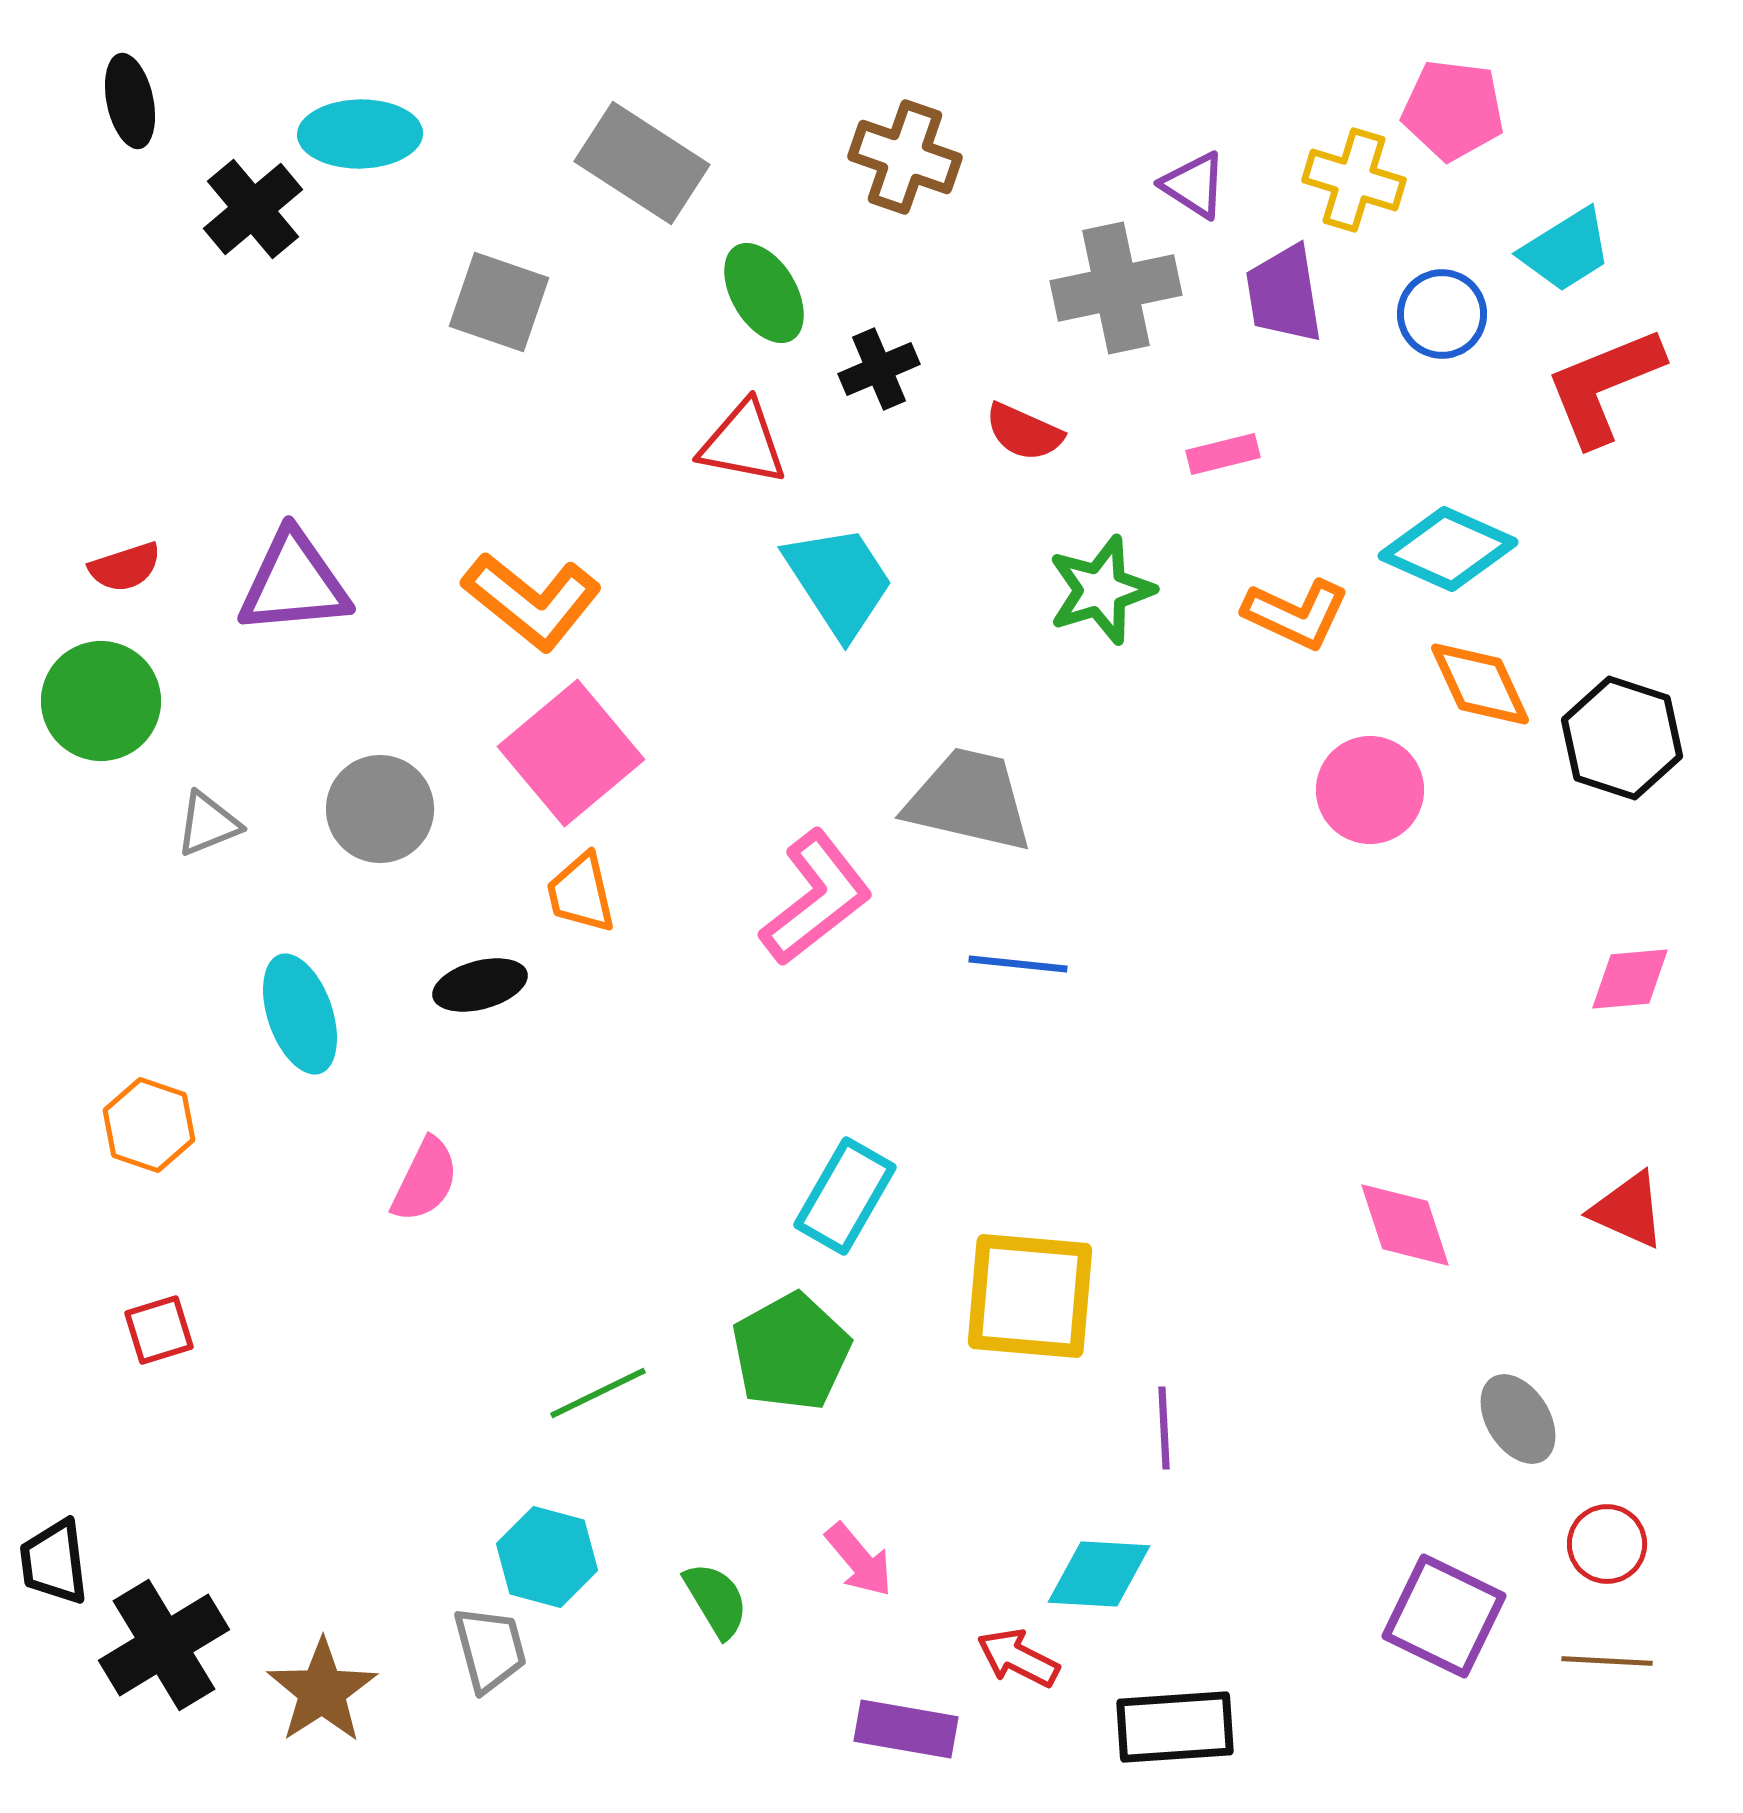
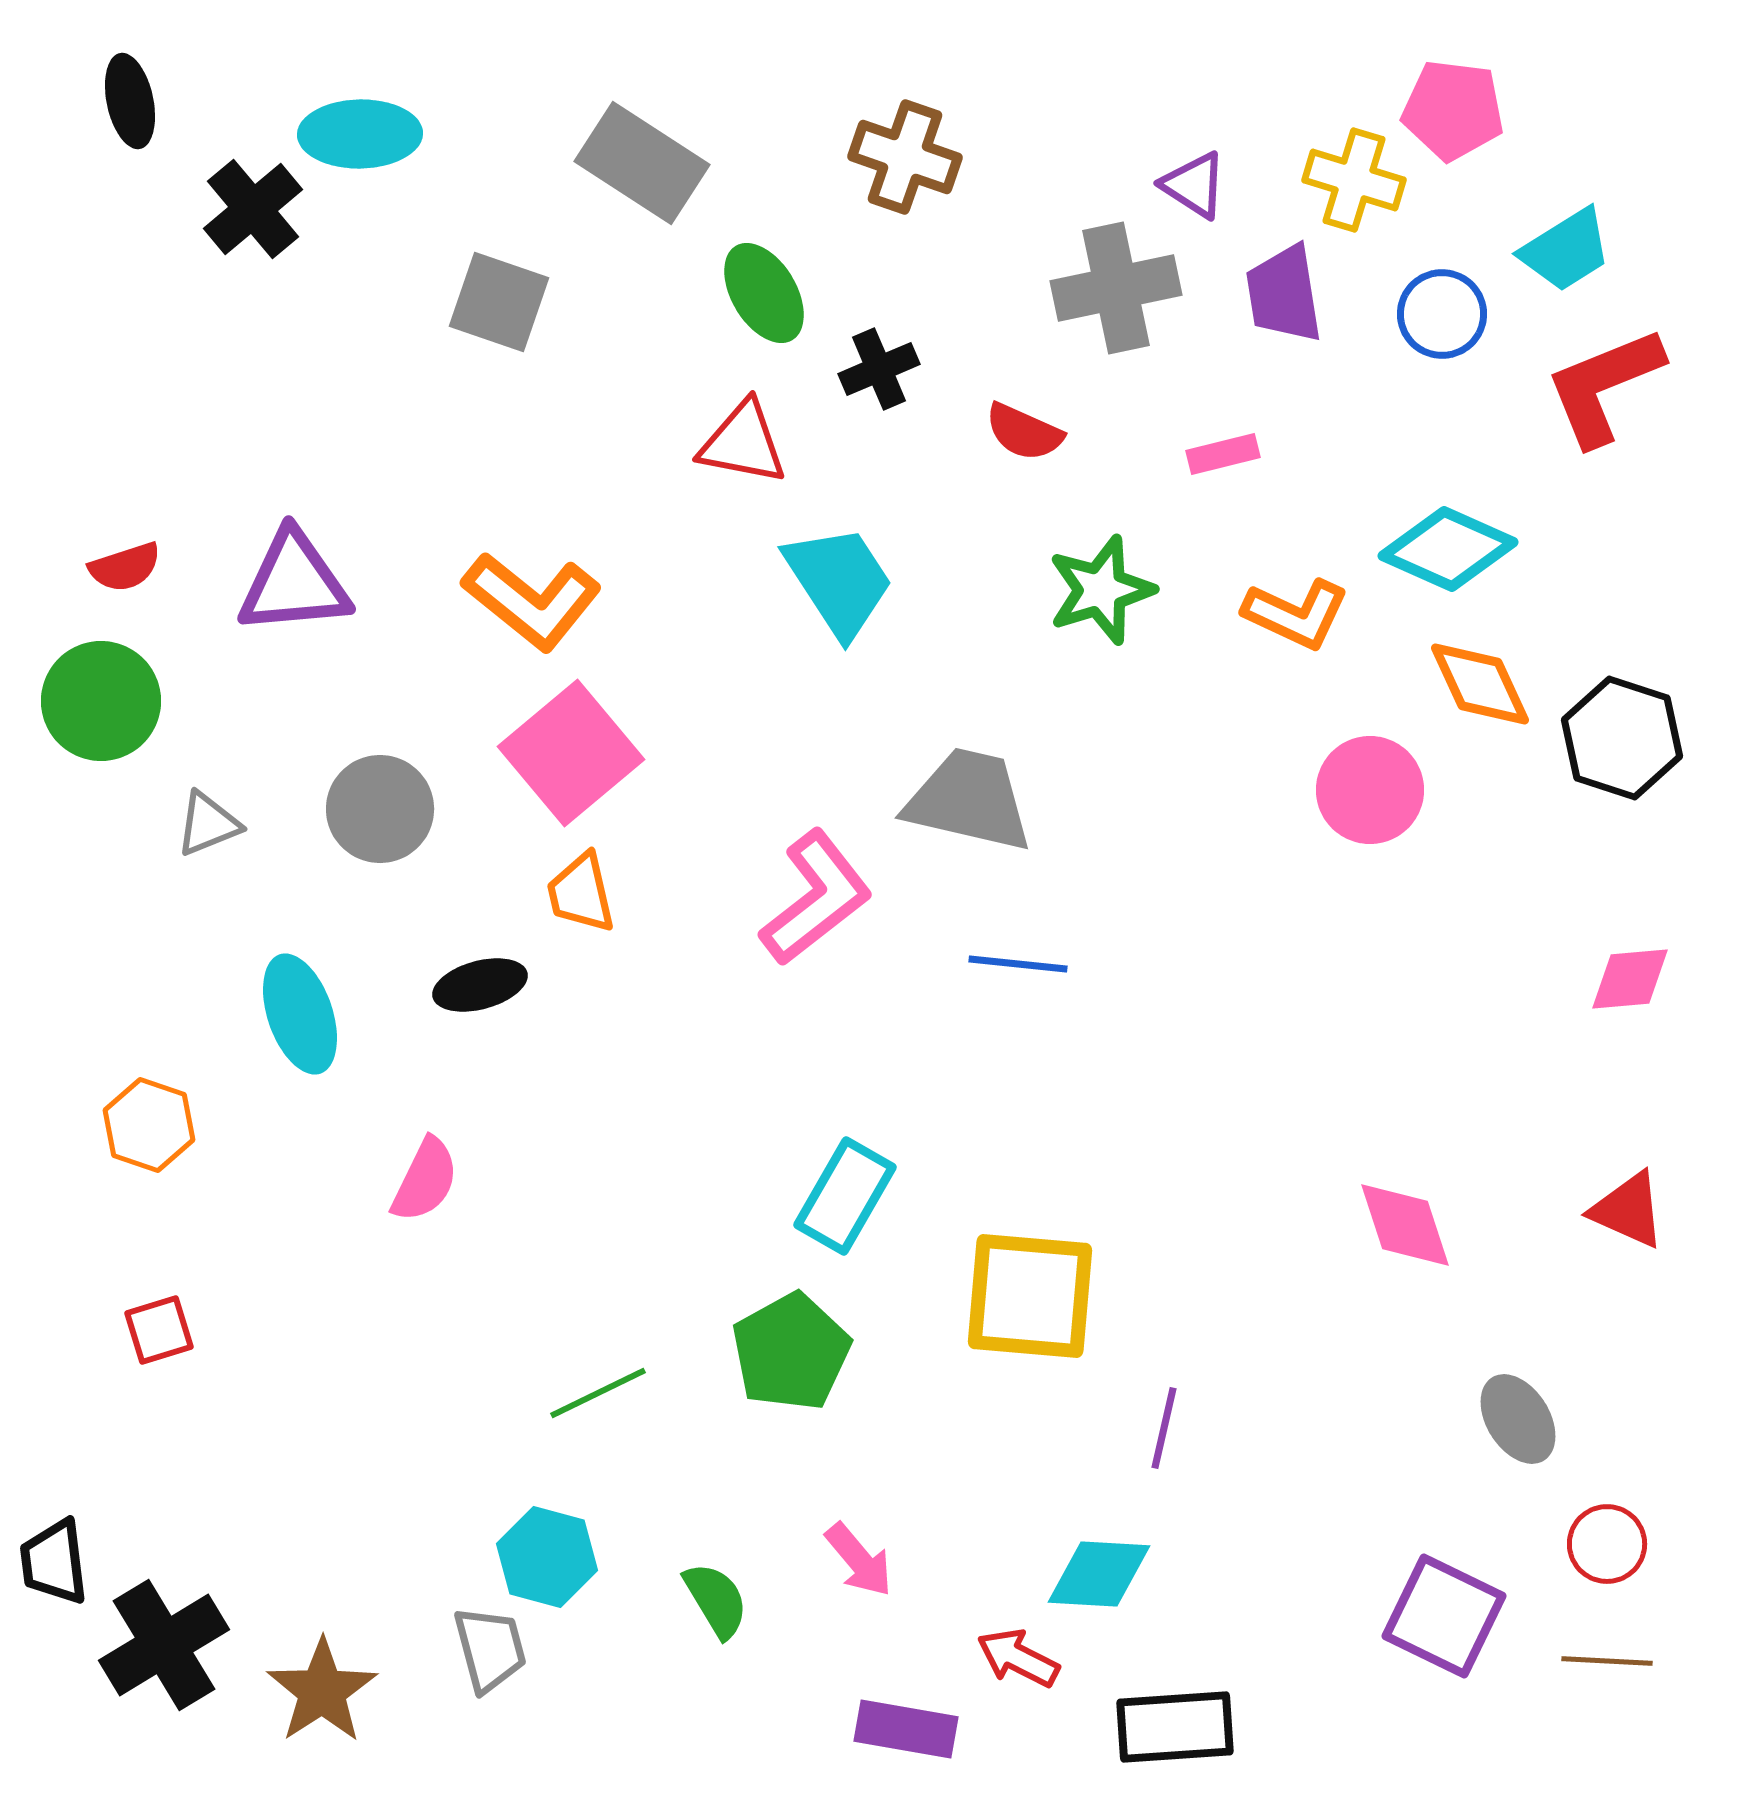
purple line at (1164, 1428): rotated 16 degrees clockwise
